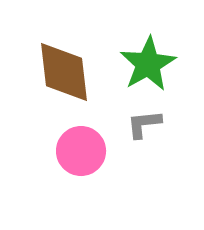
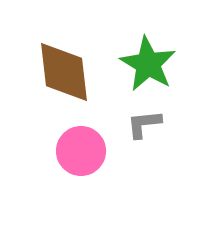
green star: rotated 12 degrees counterclockwise
